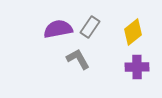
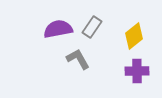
gray rectangle: moved 2 px right
yellow diamond: moved 1 px right, 4 px down
purple cross: moved 4 px down
